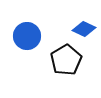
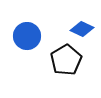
blue diamond: moved 2 px left
